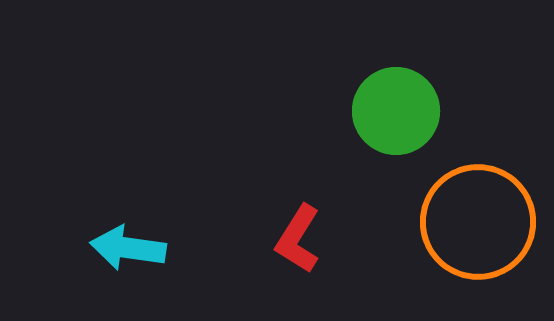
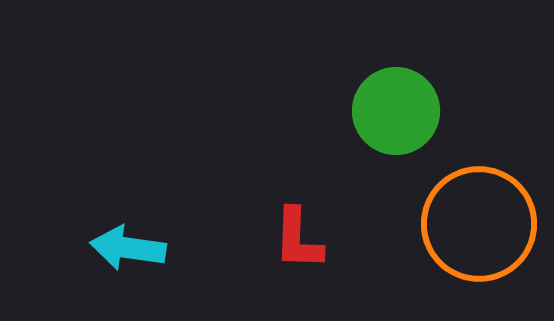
orange circle: moved 1 px right, 2 px down
red L-shape: rotated 30 degrees counterclockwise
